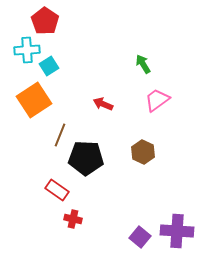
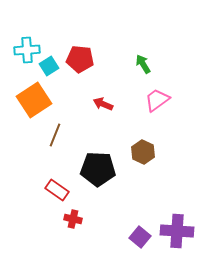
red pentagon: moved 35 px right, 38 px down; rotated 28 degrees counterclockwise
brown line: moved 5 px left
black pentagon: moved 12 px right, 11 px down
